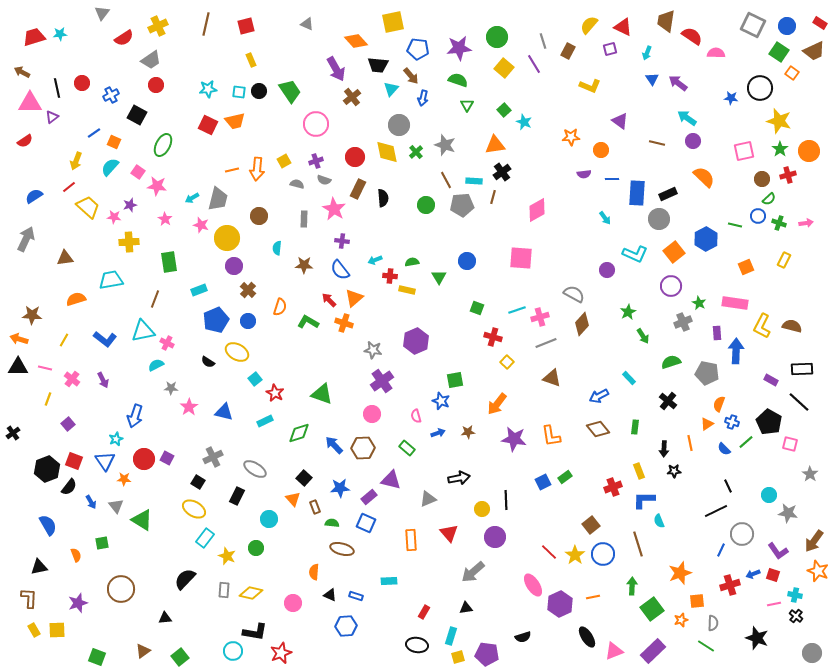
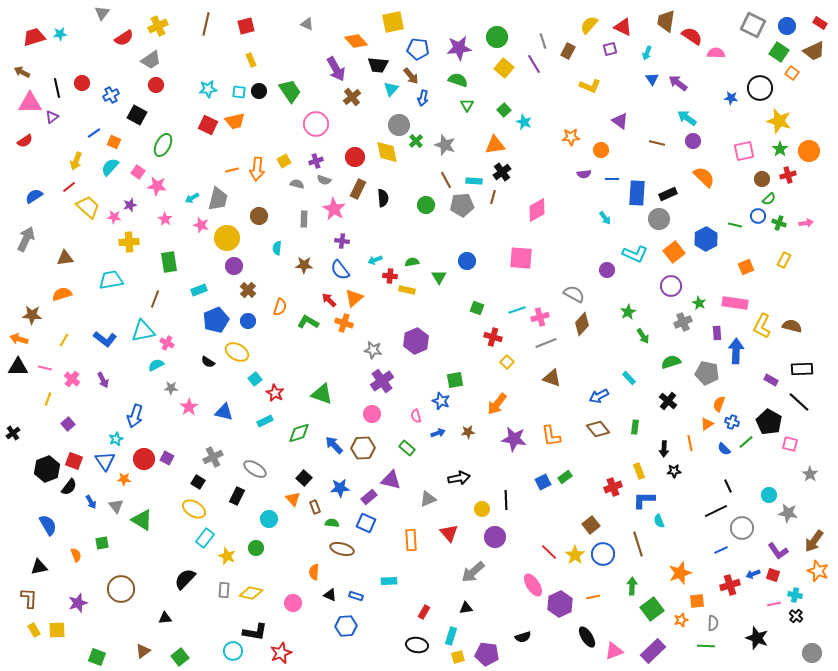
green cross at (416, 152): moved 11 px up
orange semicircle at (76, 299): moved 14 px left, 5 px up
gray circle at (742, 534): moved 6 px up
blue line at (721, 550): rotated 40 degrees clockwise
green line at (706, 646): rotated 30 degrees counterclockwise
